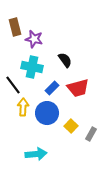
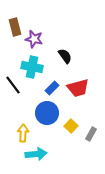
black semicircle: moved 4 px up
yellow arrow: moved 26 px down
